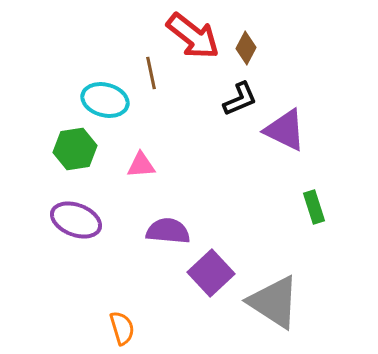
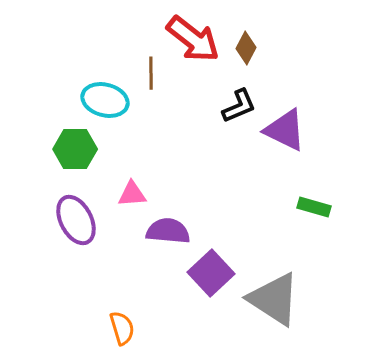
red arrow: moved 3 px down
brown line: rotated 12 degrees clockwise
black L-shape: moved 1 px left, 7 px down
green hexagon: rotated 9 degrees clockwise
pink triangle: moved 9 px left, 29 px down
green rectangle: rotated 56 degrees counterclockwise
purple ellipse: rotated 42 degrees clockwise
gray triangle: moved 3 px up
